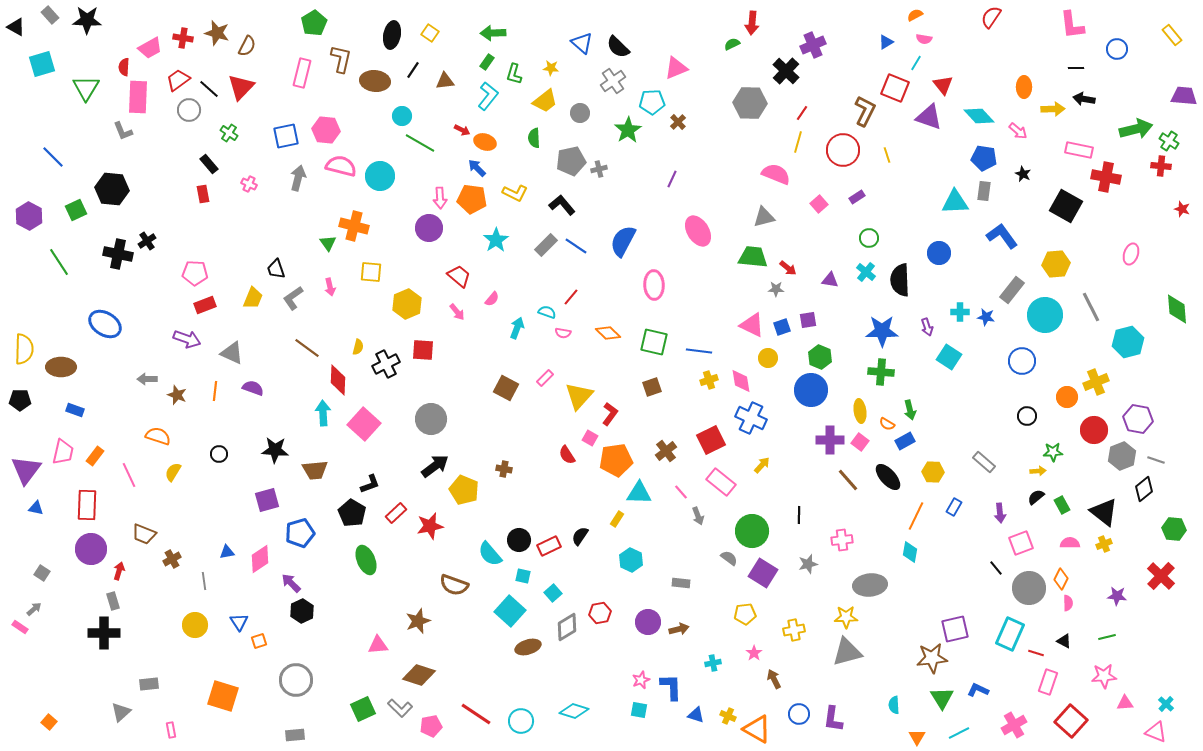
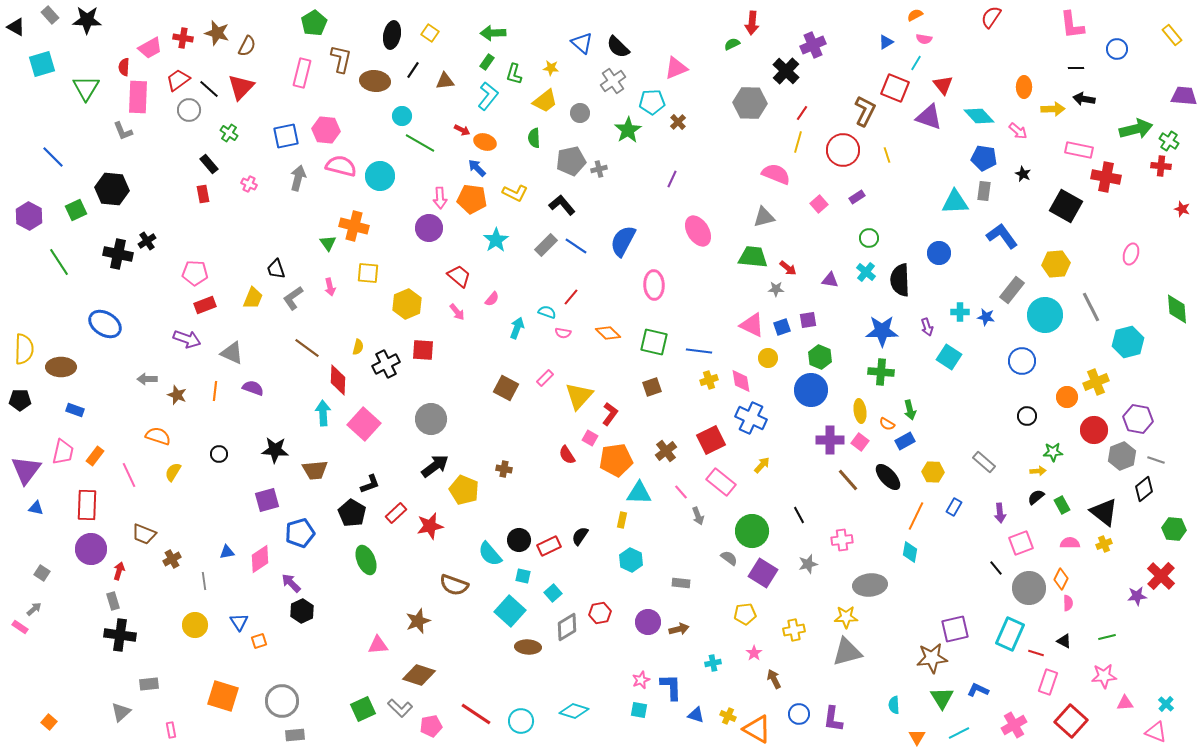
yellow square at (371, 272): moved 3 px left, 1 px down
black line at (799, 515): rotated 30 degrees counterclockwise
yellow rectangle at (617, 519): moved 5 px right, 1 px down; rotated 21 degrees counterclockwise
purple star at (1117, 596): moved 20 px right; rotated 12 degrees counterclockwise
black cross at (104, 633): moved 16 px right, 2 px down; rotated 8 degrees clockwise
brown ellipse at (528, 647): rotated 20 degrees clockwise
gray circle at (296, 680): moved 14 px left, 21 px down
